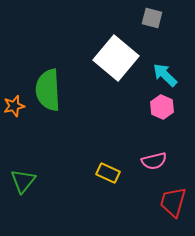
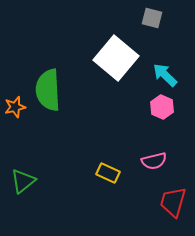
orange star: moved 1 px right, 1 px down
green triangle: rotated 12 degrees clockwise
